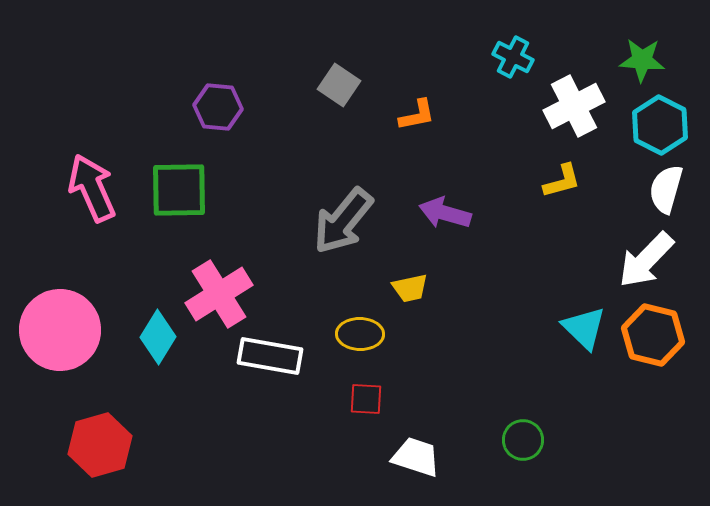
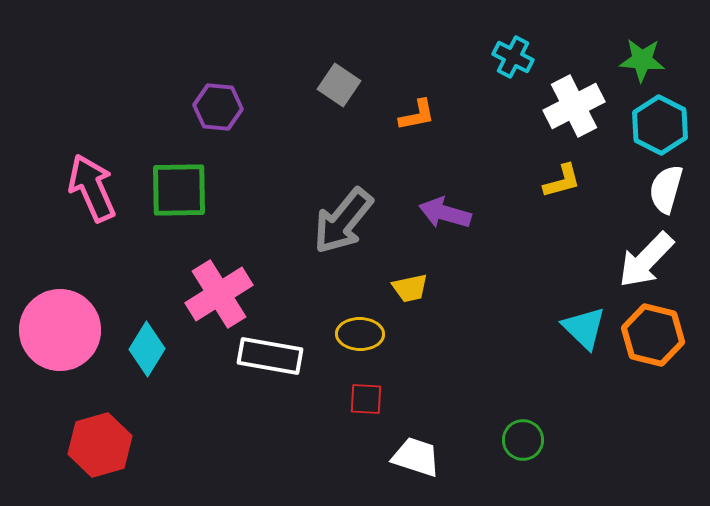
cyan diamond: moved 11 px left, 12 px down
